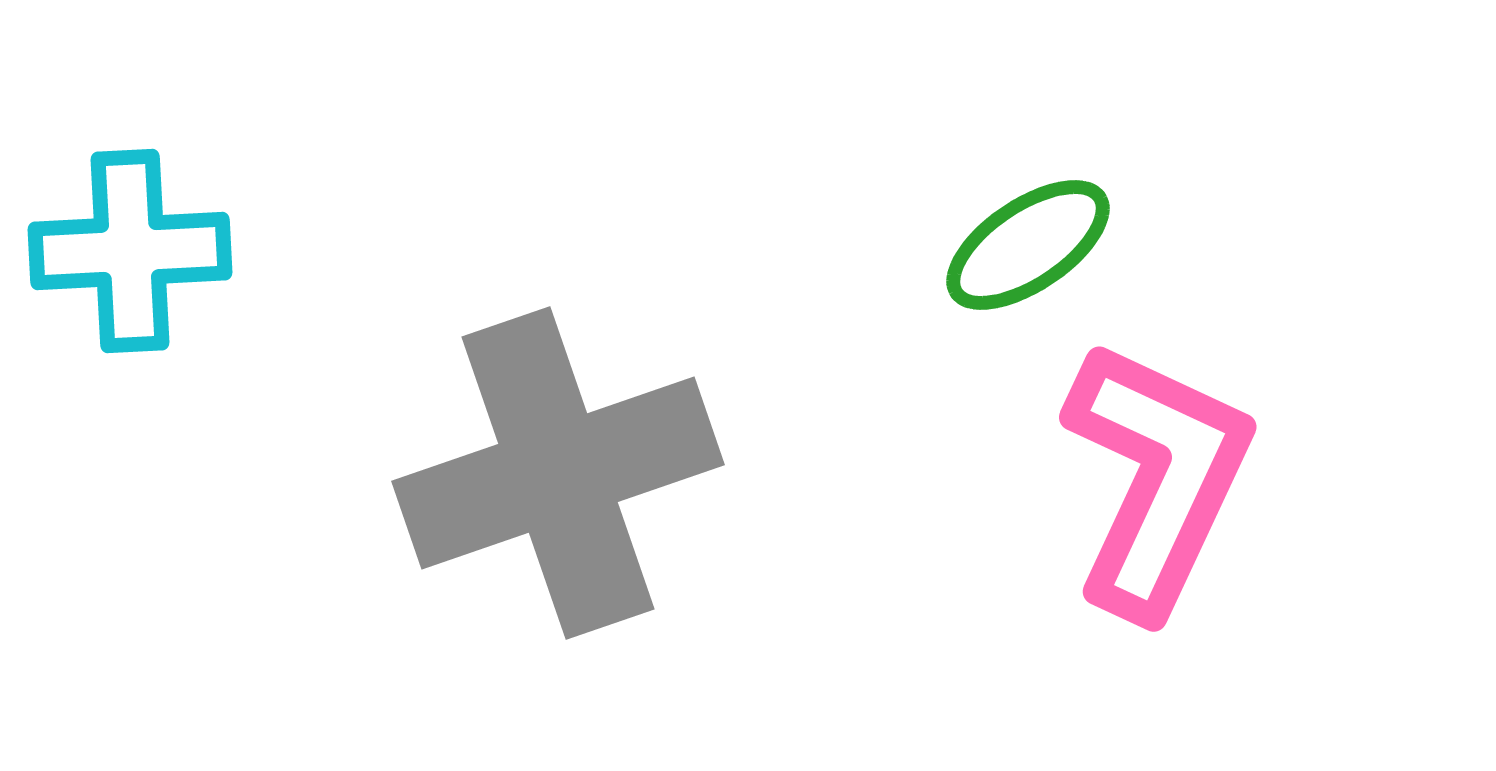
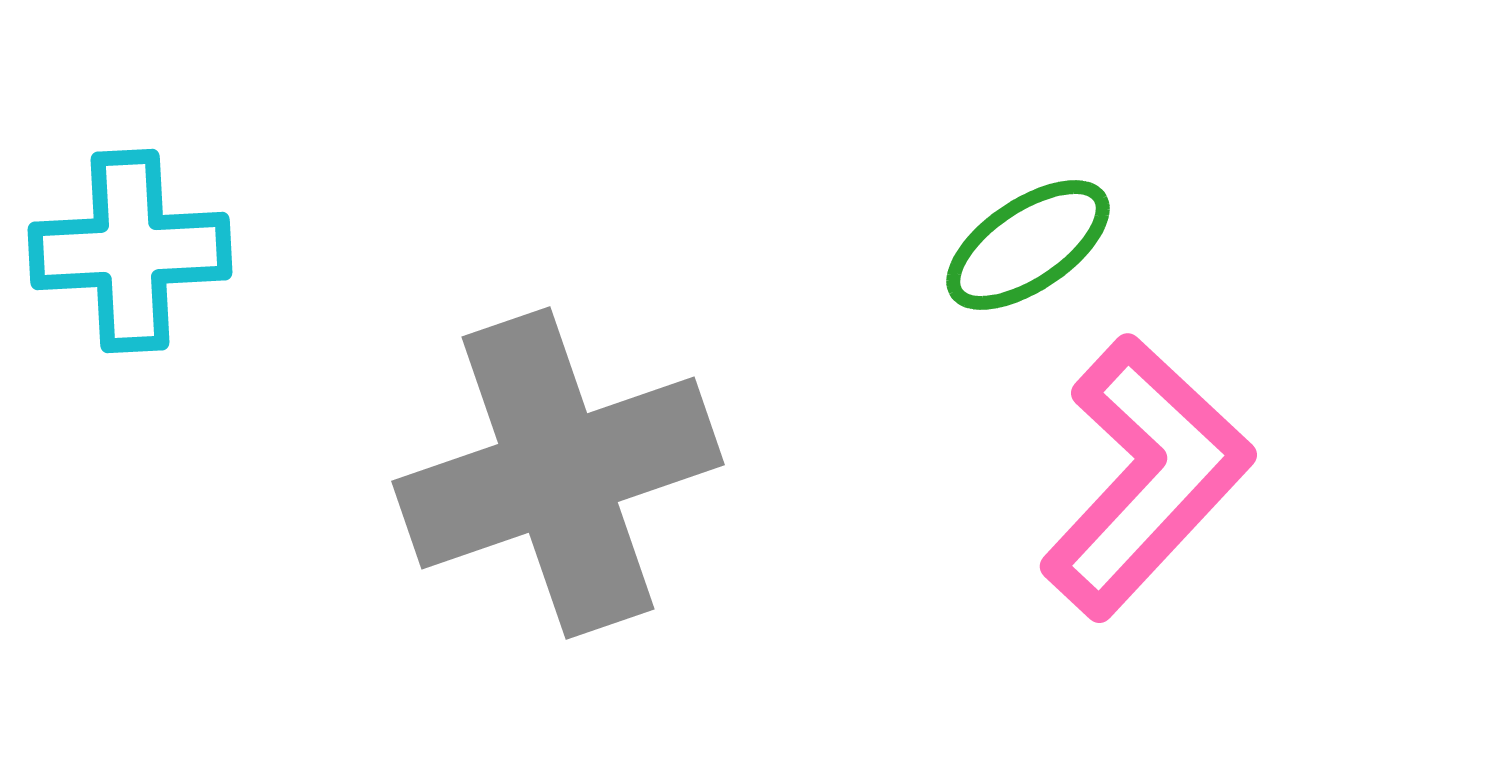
pink L-shape: moved 11 px left, 1 px up; rotated 18 degrees clockwise
